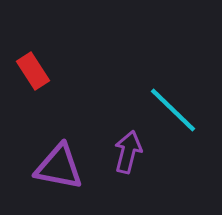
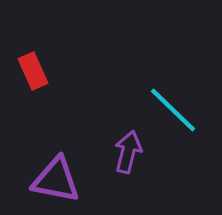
red rectangle: rotated 9 degrees clockwise
purple triangle: moved 3 px left, 13 px down
